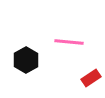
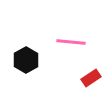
pink line: moved 2 px right
